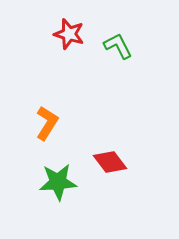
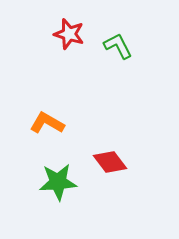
orange L-shape: rotated 92 degrees counterclockwise
